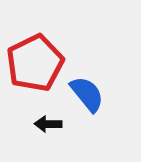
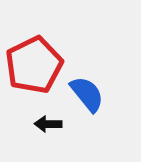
red pentagon: moved 1 px left, 2 px down
